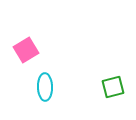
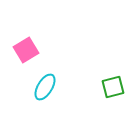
cyan ellipse: rotated 32 degrees clockwise
